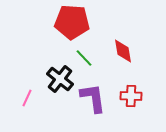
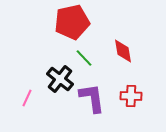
red pentagon: rotated 16 degrees counterclockwise
purple L-shape: moved 1 px left
